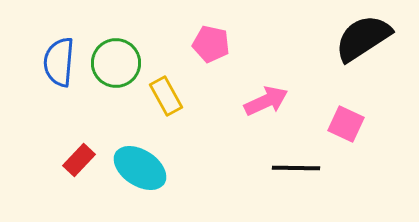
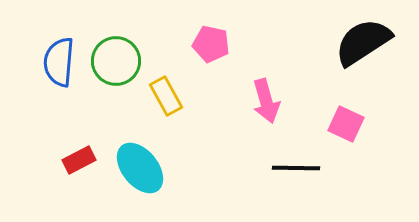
black semicircle: moved 4 px down
green circle: moved 2 px up
pink arrow: rotated 99 degrees clockwise
red rectangle: rotated 20 degrees clockwise
cyan ellipse: rotated 18 degrees clockwise
